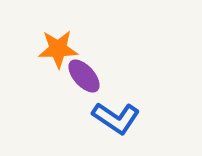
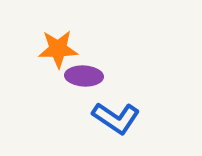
purple ellipse: rotated 45 degrees counterclockwise
